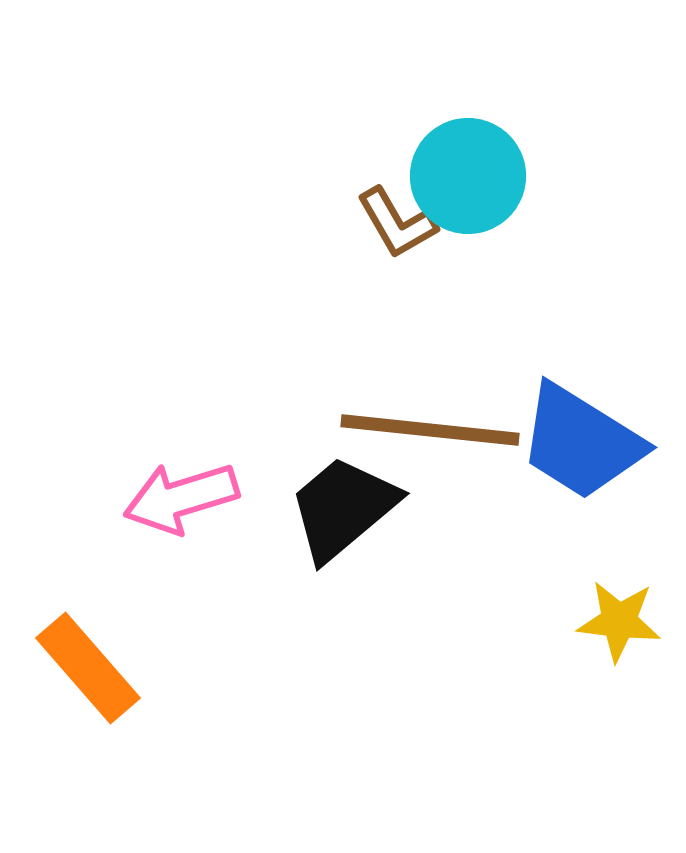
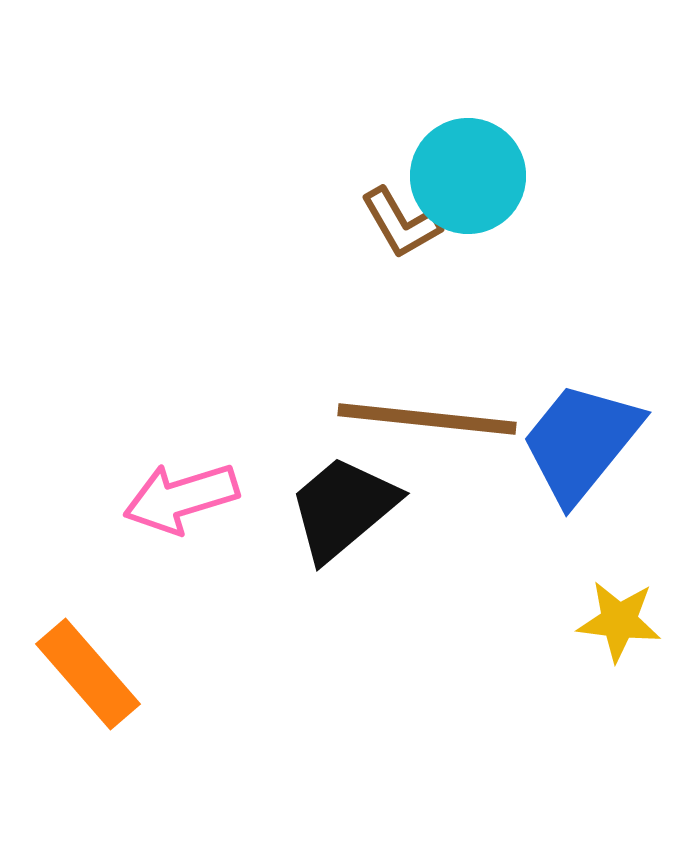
brown L-shape: moved 4 px right
brown line: moved 3 px left, 11 px up
blue trapezoid: rotated 97 degrees clockwise
orange rectangle: moved 6 px down
